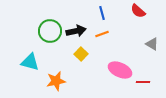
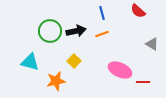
yellow square: moved 7 px left, 7 px down
